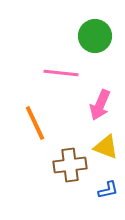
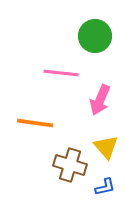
pink arrow: moved 5 px up
orange line: rotated 57 degrees counterclockwise
yellow triangle: rotated 28 degrees clockwise
brown cross: rotated 24 degrees clockwise
blue L-shape: moved 3 px left, 3 px up
